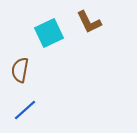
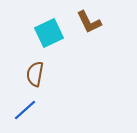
brown semicircle: moved 15 px right, 4 px down
